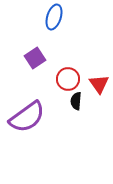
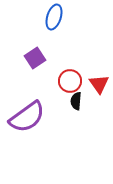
red circle: moved 2 px right, 2 px down
